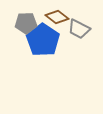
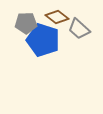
gray trapezoid: rotated 15 degrees clockwise
blue pentagon: rotated 16 degrees counterclockwise
